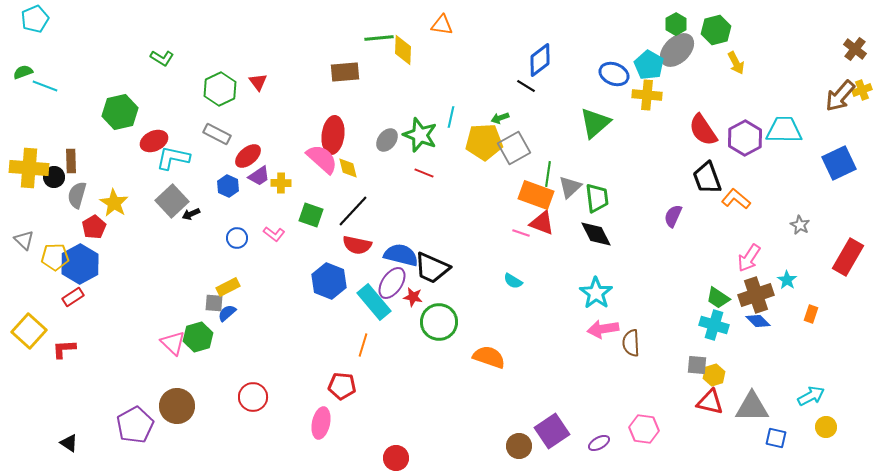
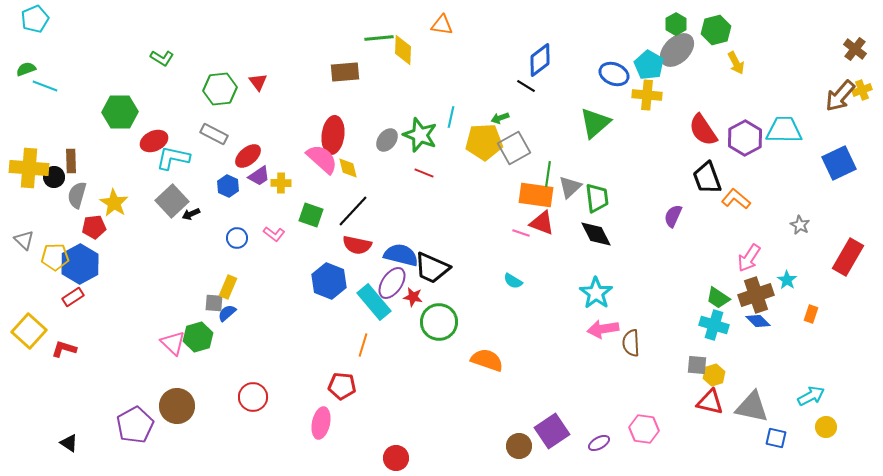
green semicircle at (23, 72): moved 3 px right, 3 px up
green hexagon at (220, 89): rotated 20 degrees clockwise
green hexagon at (120, 112): rotated 12 degrees clockwise
gray rectangle at (217, 134): moved 3 px left
orange rectangle at (536, 195): rotated 12 degrees counterclockwise
red pentagon at (94, 227): rotated 25 degrees clockwise
yellow rectangle at (228, 287): rotated 40 degrees counterclockwise
red L-shape at (64, 349): rotated 20 degrees clockwise
orange semicircle at (489, 357): moved 2 px left, 3 px down
gray triangle at (752, 407): rotated 12 degrees clockwise
